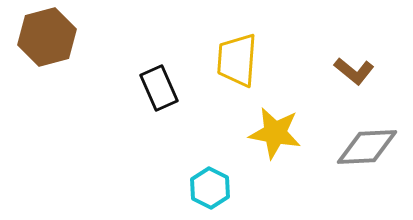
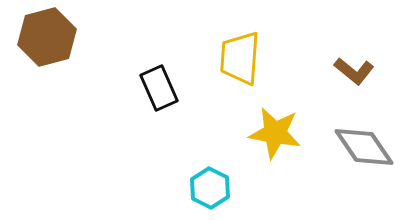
yellow trapezoid: moved 3 px right, 2 px up
gray diamond: moved 3 px left; rotated 58 degrees clockwise
